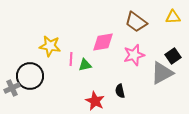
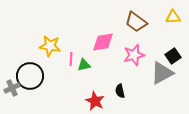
green triangle: moved 1 px left
